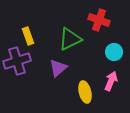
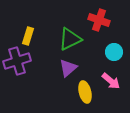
yellow rectangle: rotated 36 degrees clockwise
purple triangle: moved 10 px right
pink arrow: rotated 108 degrees clockwise
